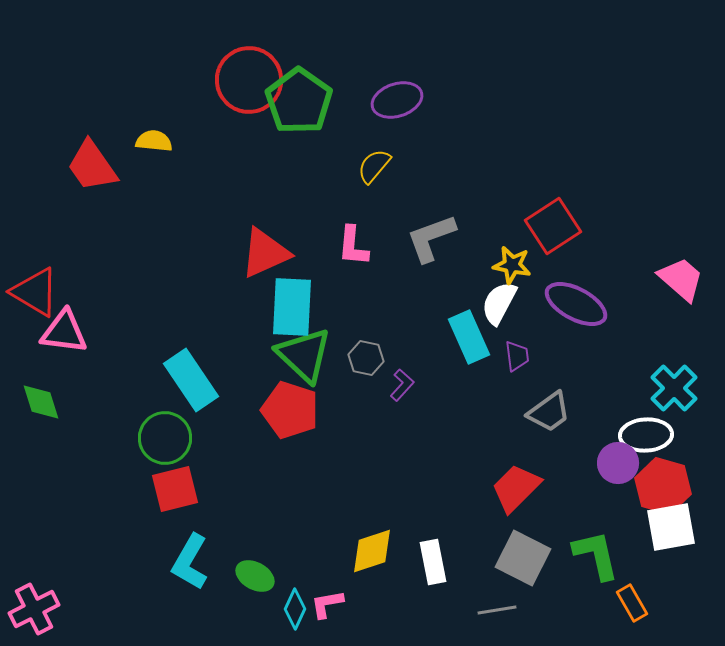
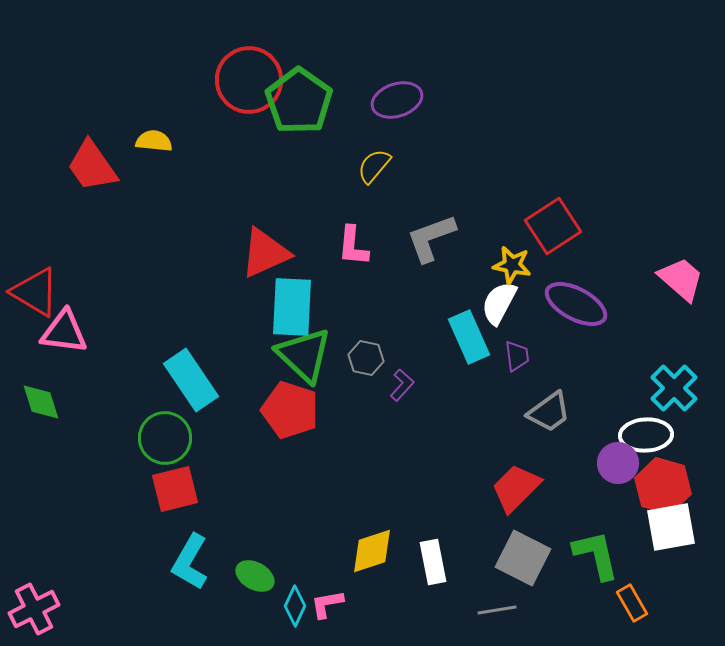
cyan diamond at (295, 609): moved 3 px up
